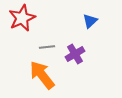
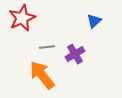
blue triangle: moved 4 px right
